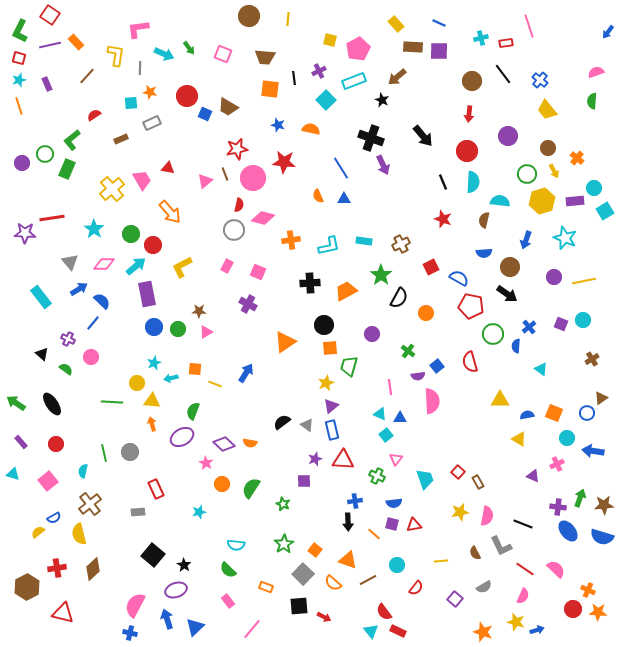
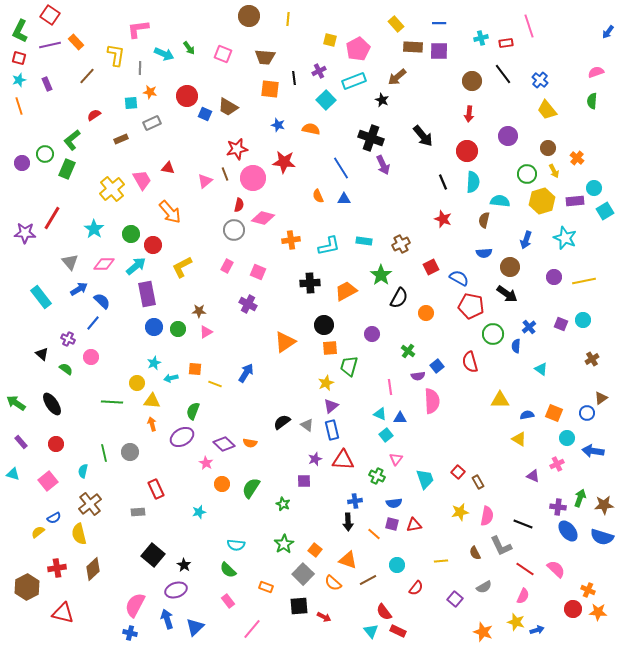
blue line at (439, 23): rotated 24 degrees counterclockwise
red line at (52, 218): rotated 50 degrees counterclockwise
